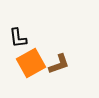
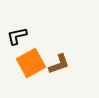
black L-shape: moved 1 px left, 2 px up; rotated 85 degrees clockwise
